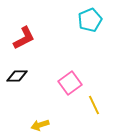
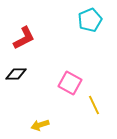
black diamond: moved 1 px left, 2 px up
pink square: rotated 25 degrees counterclockwise
